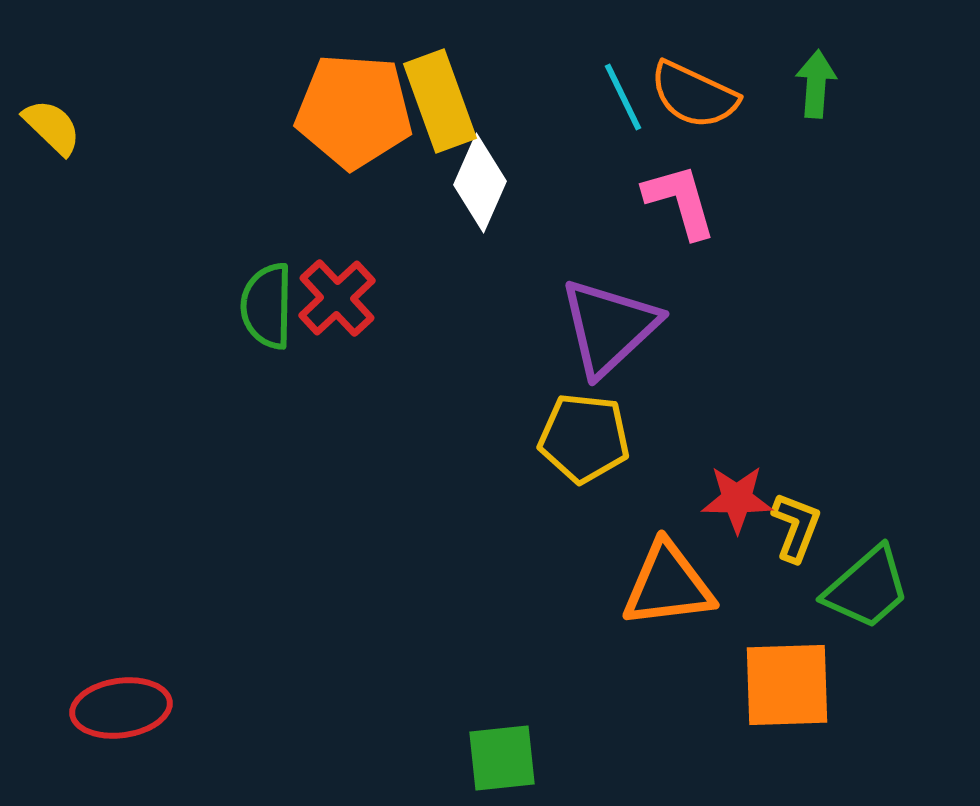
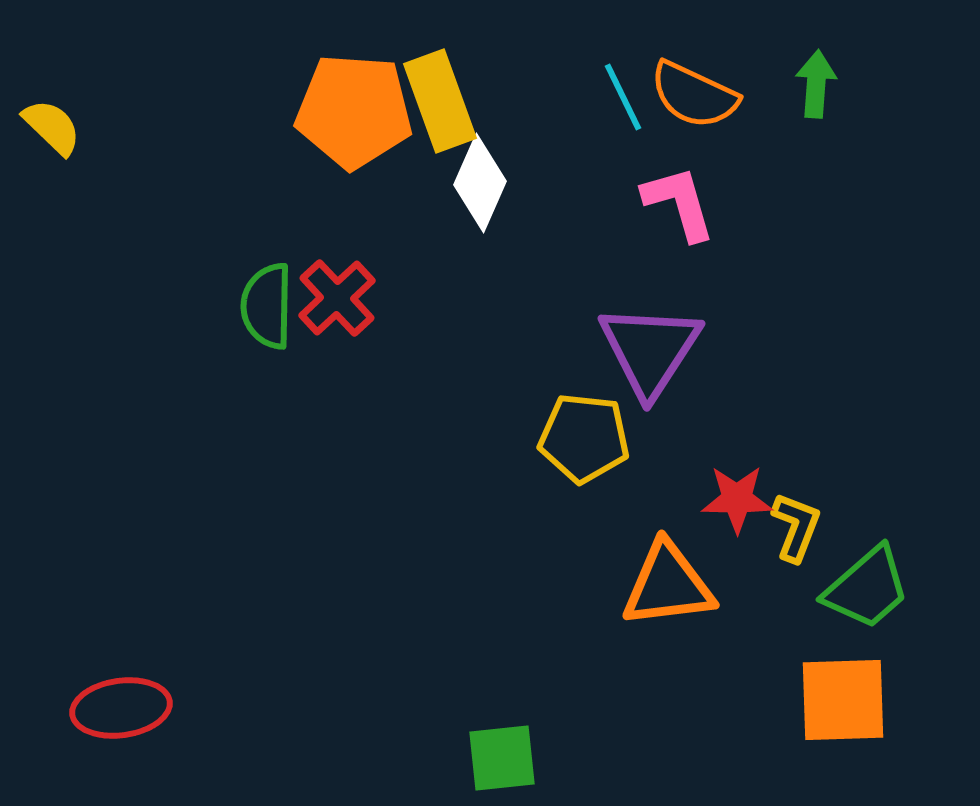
pink L-shape: moved 1 px left, 2 px down
purple triangle: moved 41 px right, 23 px down; rotated 14 degrees counterclockwise
orange square: moved 56 px right, 15 px down
